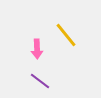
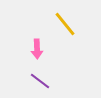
yellow line: moved 1 px left, 11 px up
